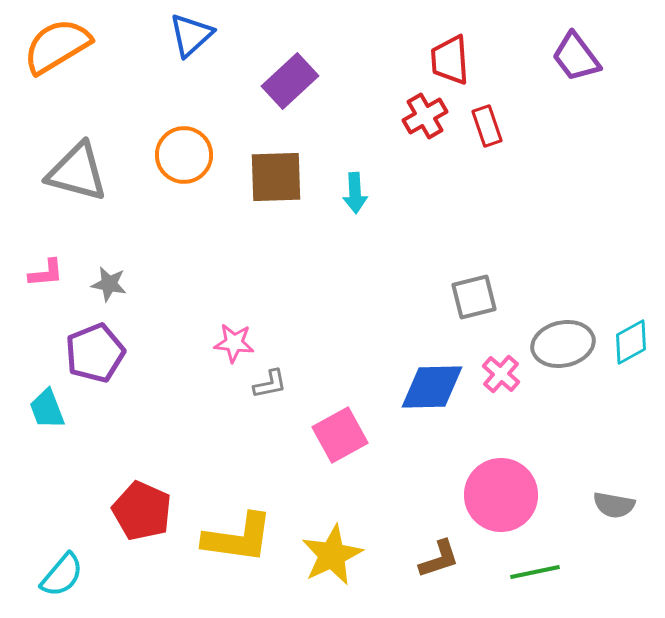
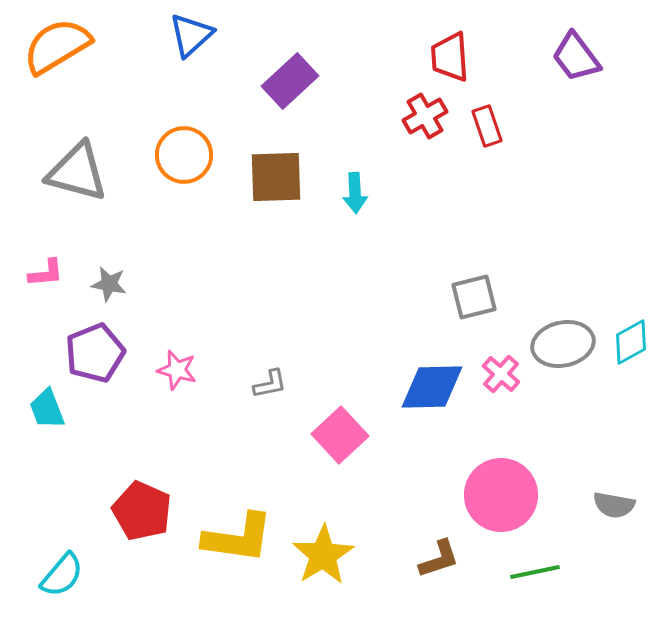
red trapezoid: moved 3 px up
pink star: moved 57 px left, 27 px down; rotated 9 degrees clockwise
pink square: rotated 14 degrees counterclockwise
yellow star: moved 9 px left; rotated 6 degrees counterclockwise
